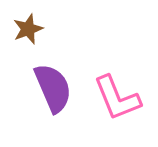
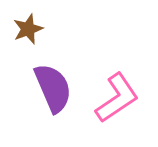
pink L-shape: rotated 102 degrees counterclockwise
